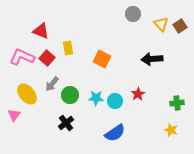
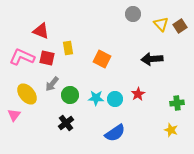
red square: rotated 28 degrees counterclockwise
cyan circle: moved 2 px up
